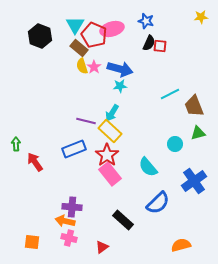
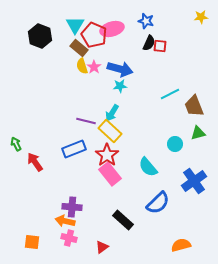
green arrow: rotated 24 degrees counterclockwise
